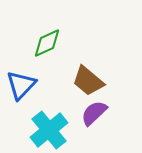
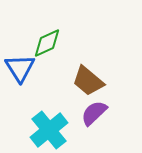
blue triangle: moved 1 px left, 17 px up; rotated 16 degrees counterclockwise
